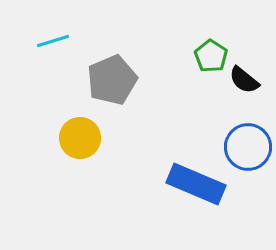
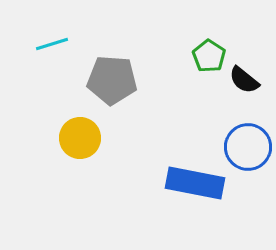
cyan line: moved 1 px left, 3 px down
green pentagon: moved 2 px left
gray pentagon: rotated 27 degrees clockwise
blue rectangle: moved 1 px left, 1 px up; rotated 12 degrees counterclockwise
